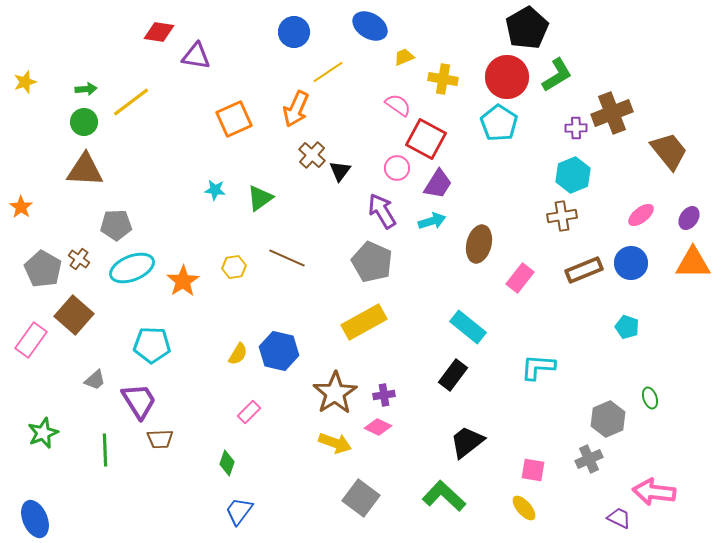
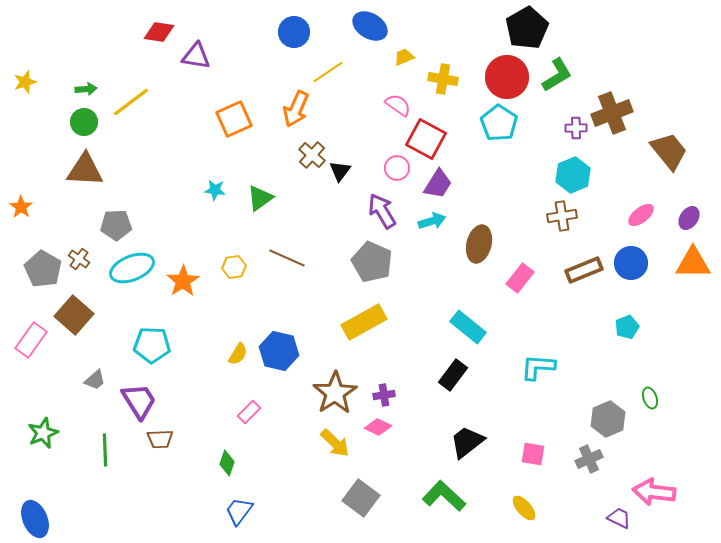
cyan pentagon at (627, 327): rotated 30 degrees clockwise
yellow arrow at (335, 443): rotated 24 degrees clockwise
pink square at (533, 470): moved 16 px up
